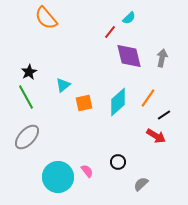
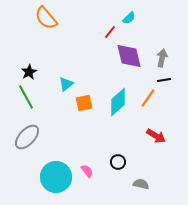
cyan triangle: moved 3 px right, 1 px up
black line: moved 35 px up; rotated 24 degrees clockwise
cyan circle: moved 2 px left
gray semicircle: rotated 56 degrees clockwise
